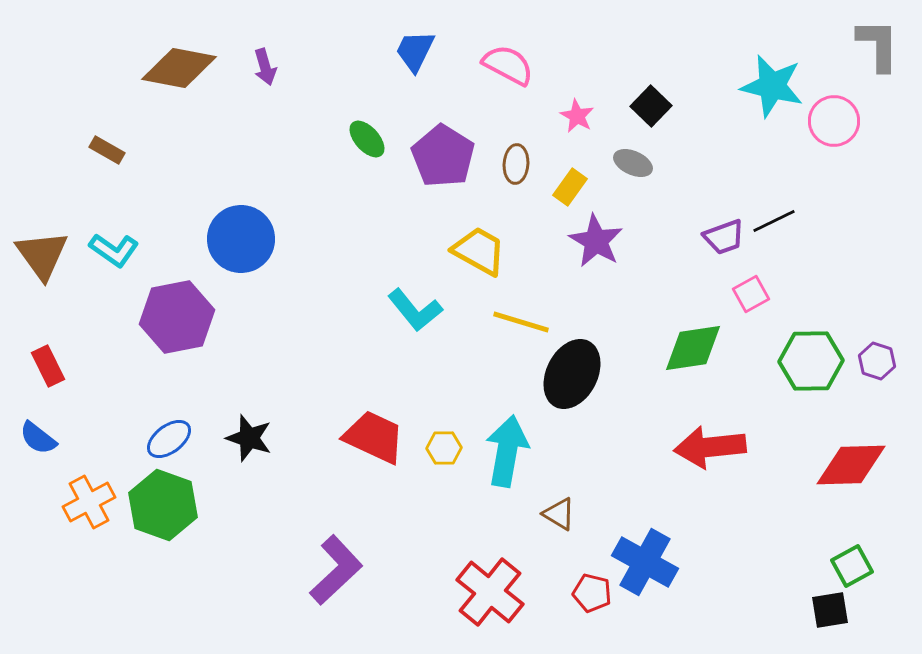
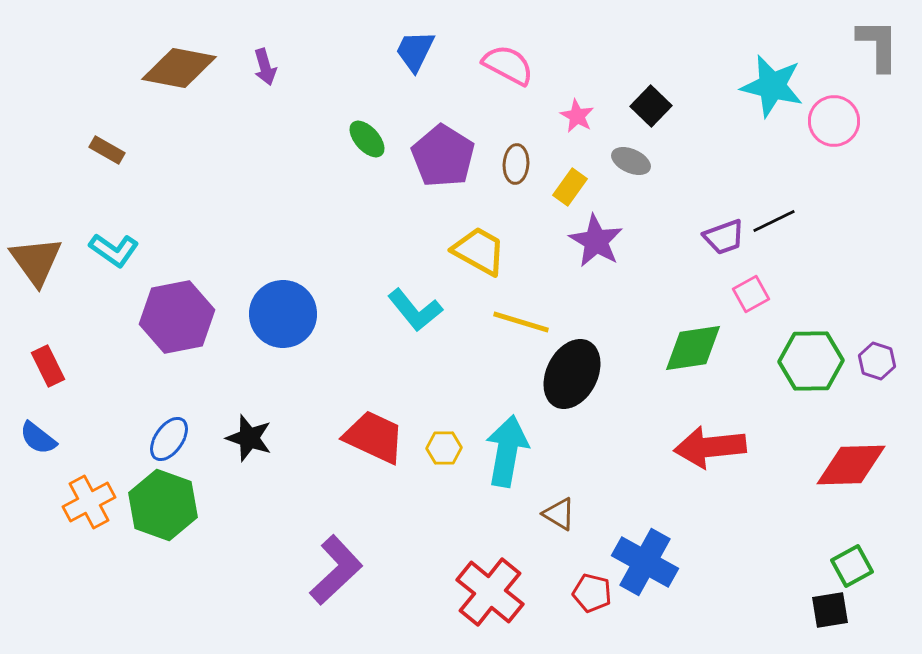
gray ellipse at (633, 163): moved 2 px left, 2 px up
blue circle at (241, 239): moved 42 px right, 75 px down
brown triangle at (42, 255): moved 6 px left, 6 px down
blue ellipse at (169, 439): rotated 18 degrees counterclockwise
